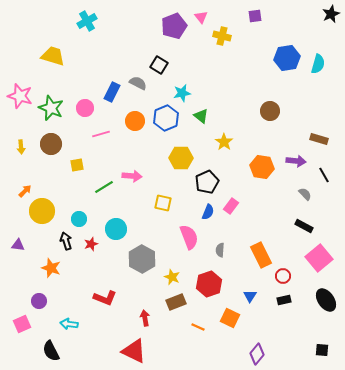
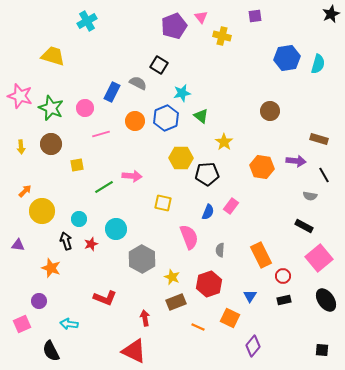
black pentagon at (207, 182): moved 8 px up; rotated 20 degrees clockwise
gray semicircle at (305, 194): moved 5 px right, 2 px down; rotated 144 degrees clockwise
purple diamond at (257, 354): moved 4 px left, 8 px up
